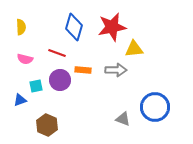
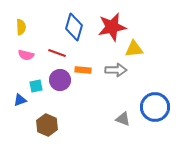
pink semicircle: moved 1 px right, 4 px up
